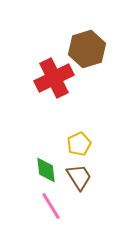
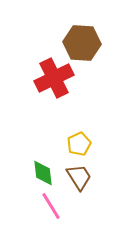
brown hexagon: moved 5 px left, 6 px up; rotated 21 degrees clockwise
green diamond: moved 3 px left, 3 px down
